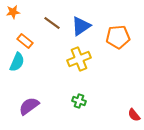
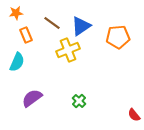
orange star: moved 3 px right, 1 px down
orange rectangle: moved 1 px right, 6 px up; rotated 28 degrees clockwise
yellow cross: moved 11 px left, 9 px up
green cross: rotated 24 degrees clockwise
purple semicircle: moved 3 px right, 8 px up
